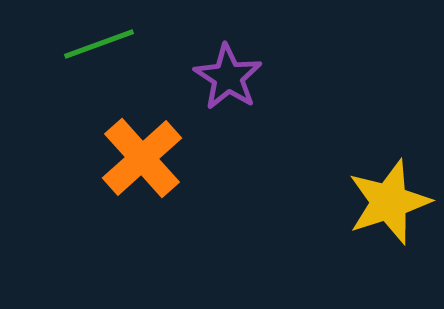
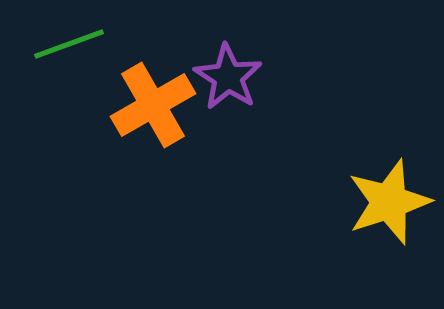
green line: moved 30 px left
orange cross: moved 11 px right, 53 px up; rotated 12 degrees clockwise
